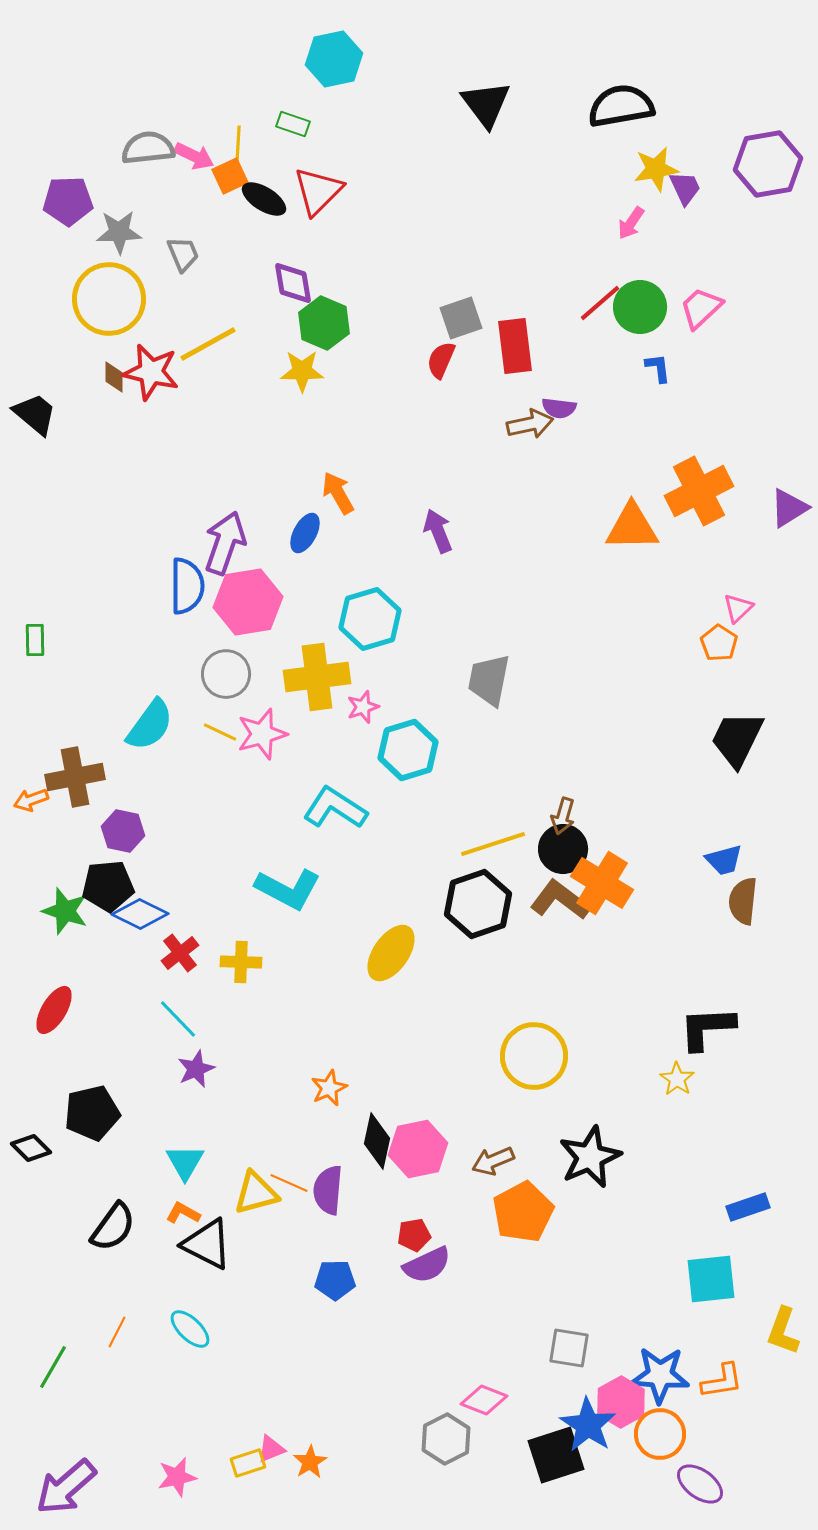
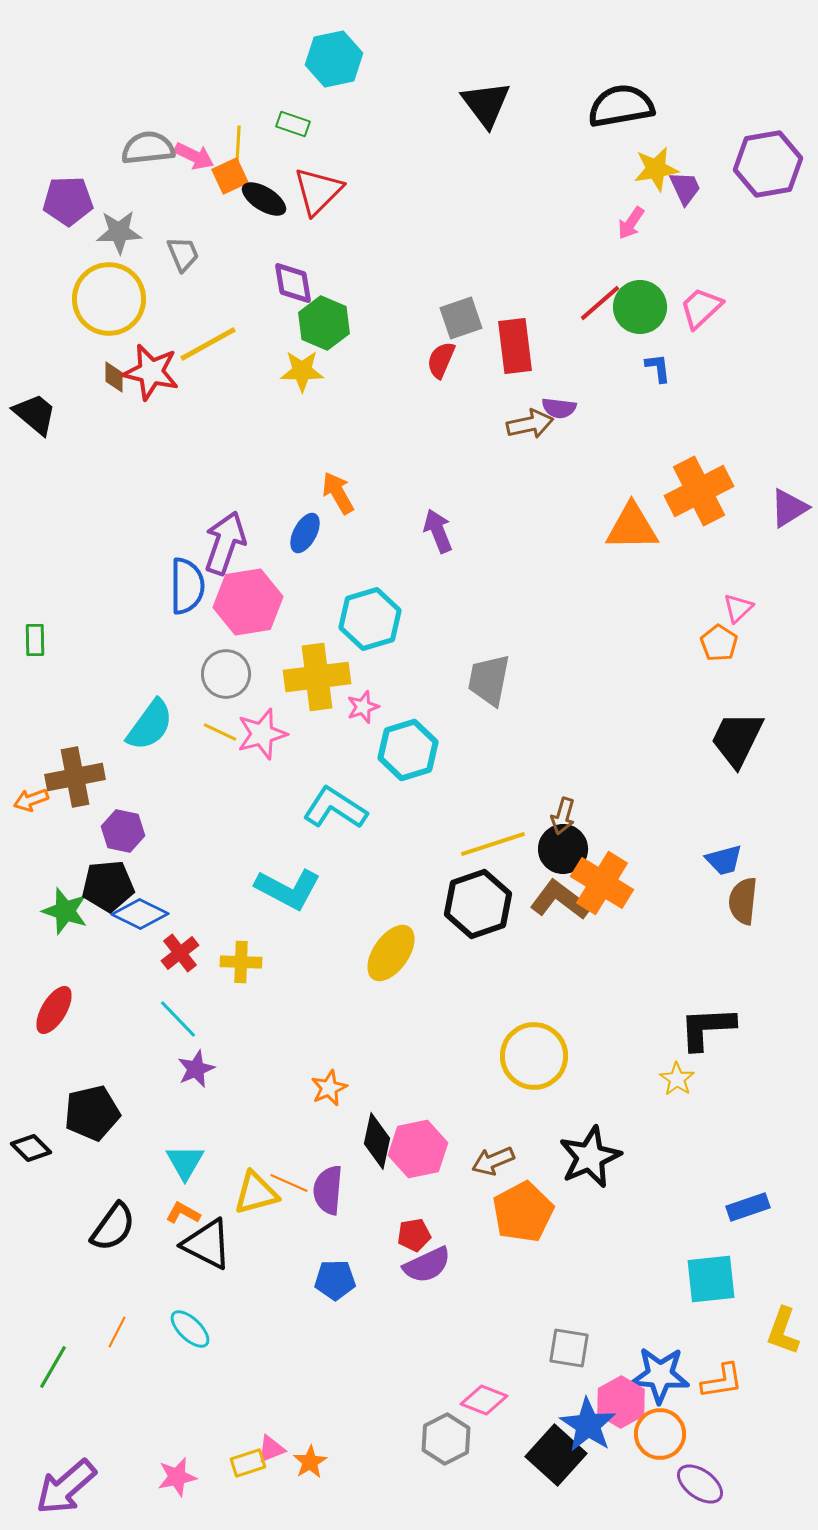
black square at (556, 1455): rotated 30 degrees counterclockwise
